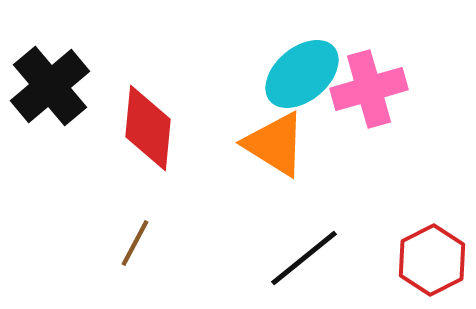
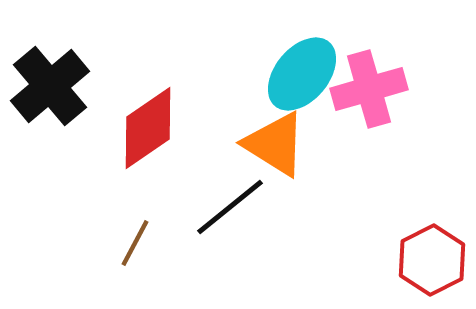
cyan ellipse: rotated 10 degrees counterclockwise
red diamond: rotated 50 degrees clockwise
black line: moved 74 px left, 51 px up
